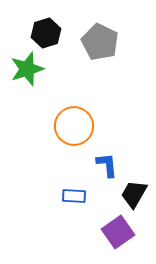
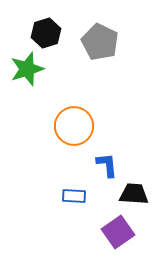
black trapezoid: rotated 64 degrees clockwise
